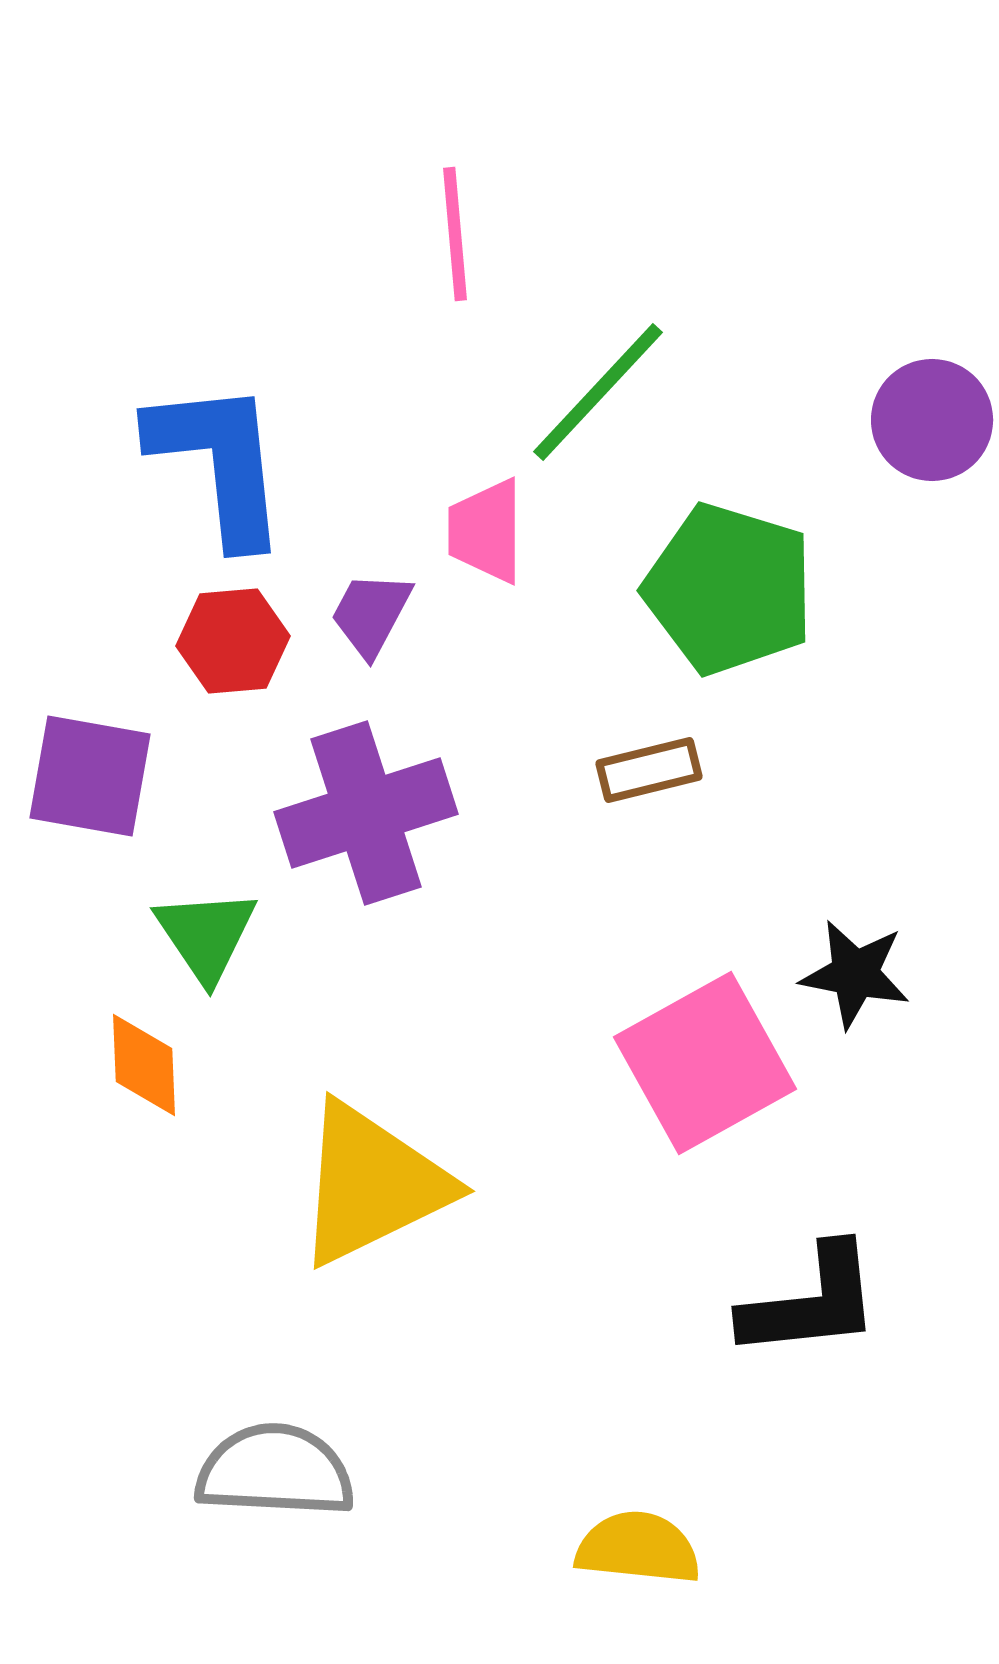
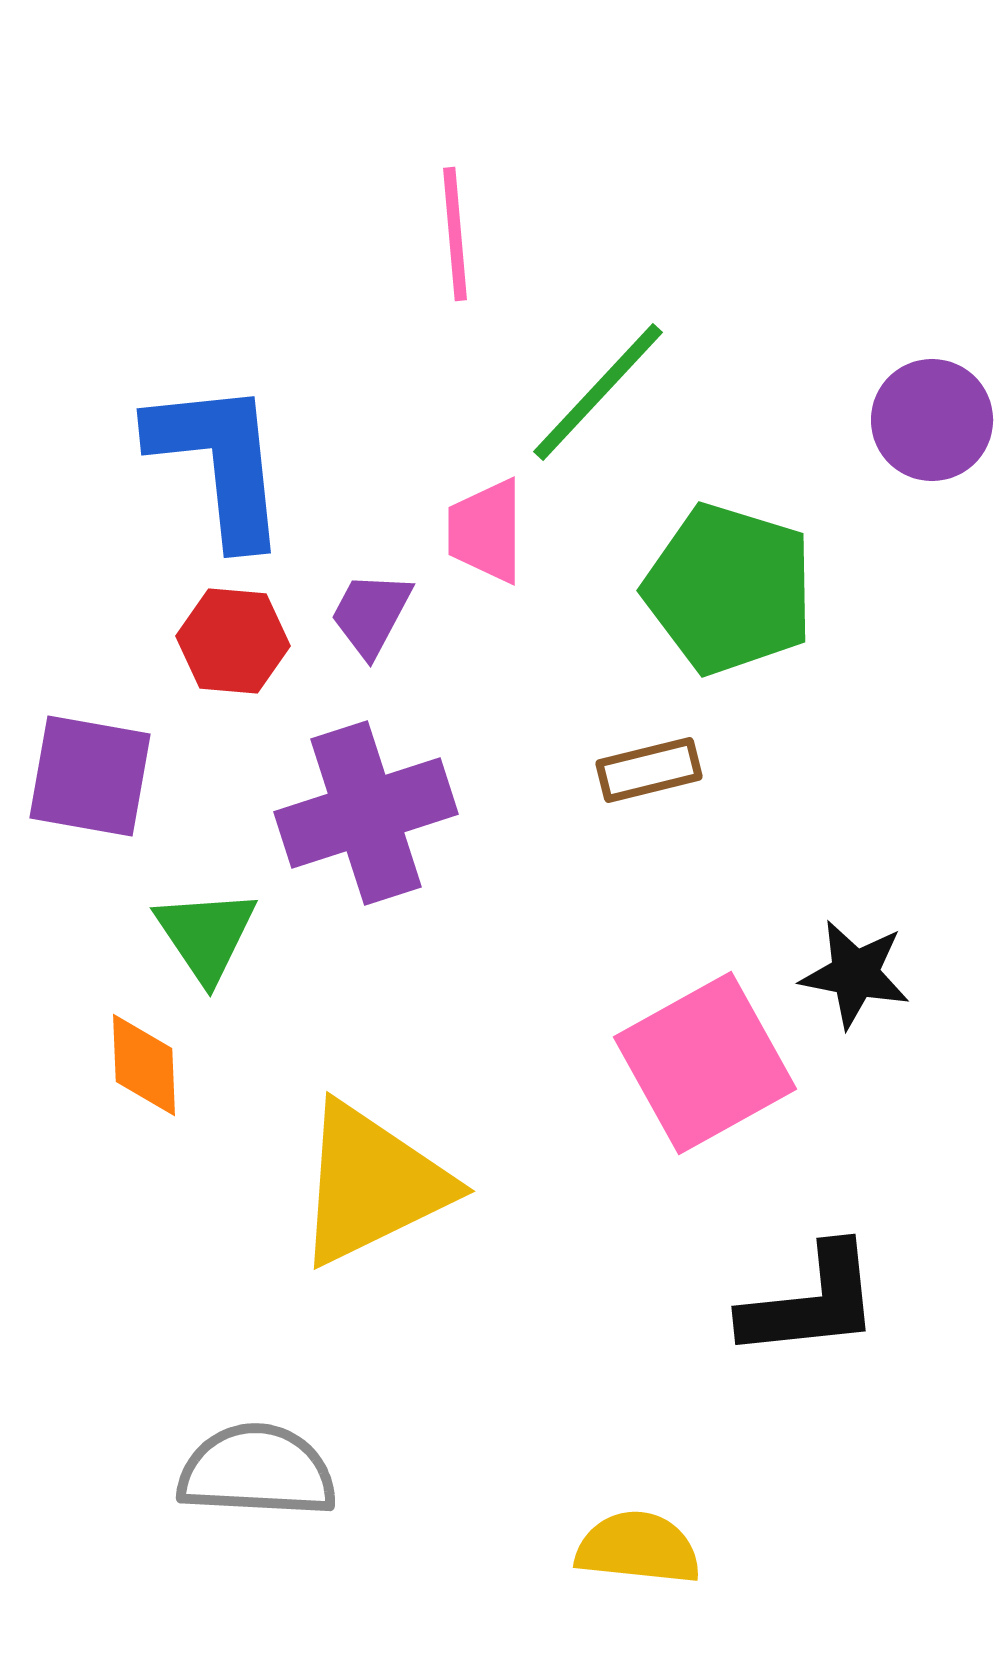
red hexagon: rotated 10 degrees clockwise
gray semicircle: moved 18 px left
